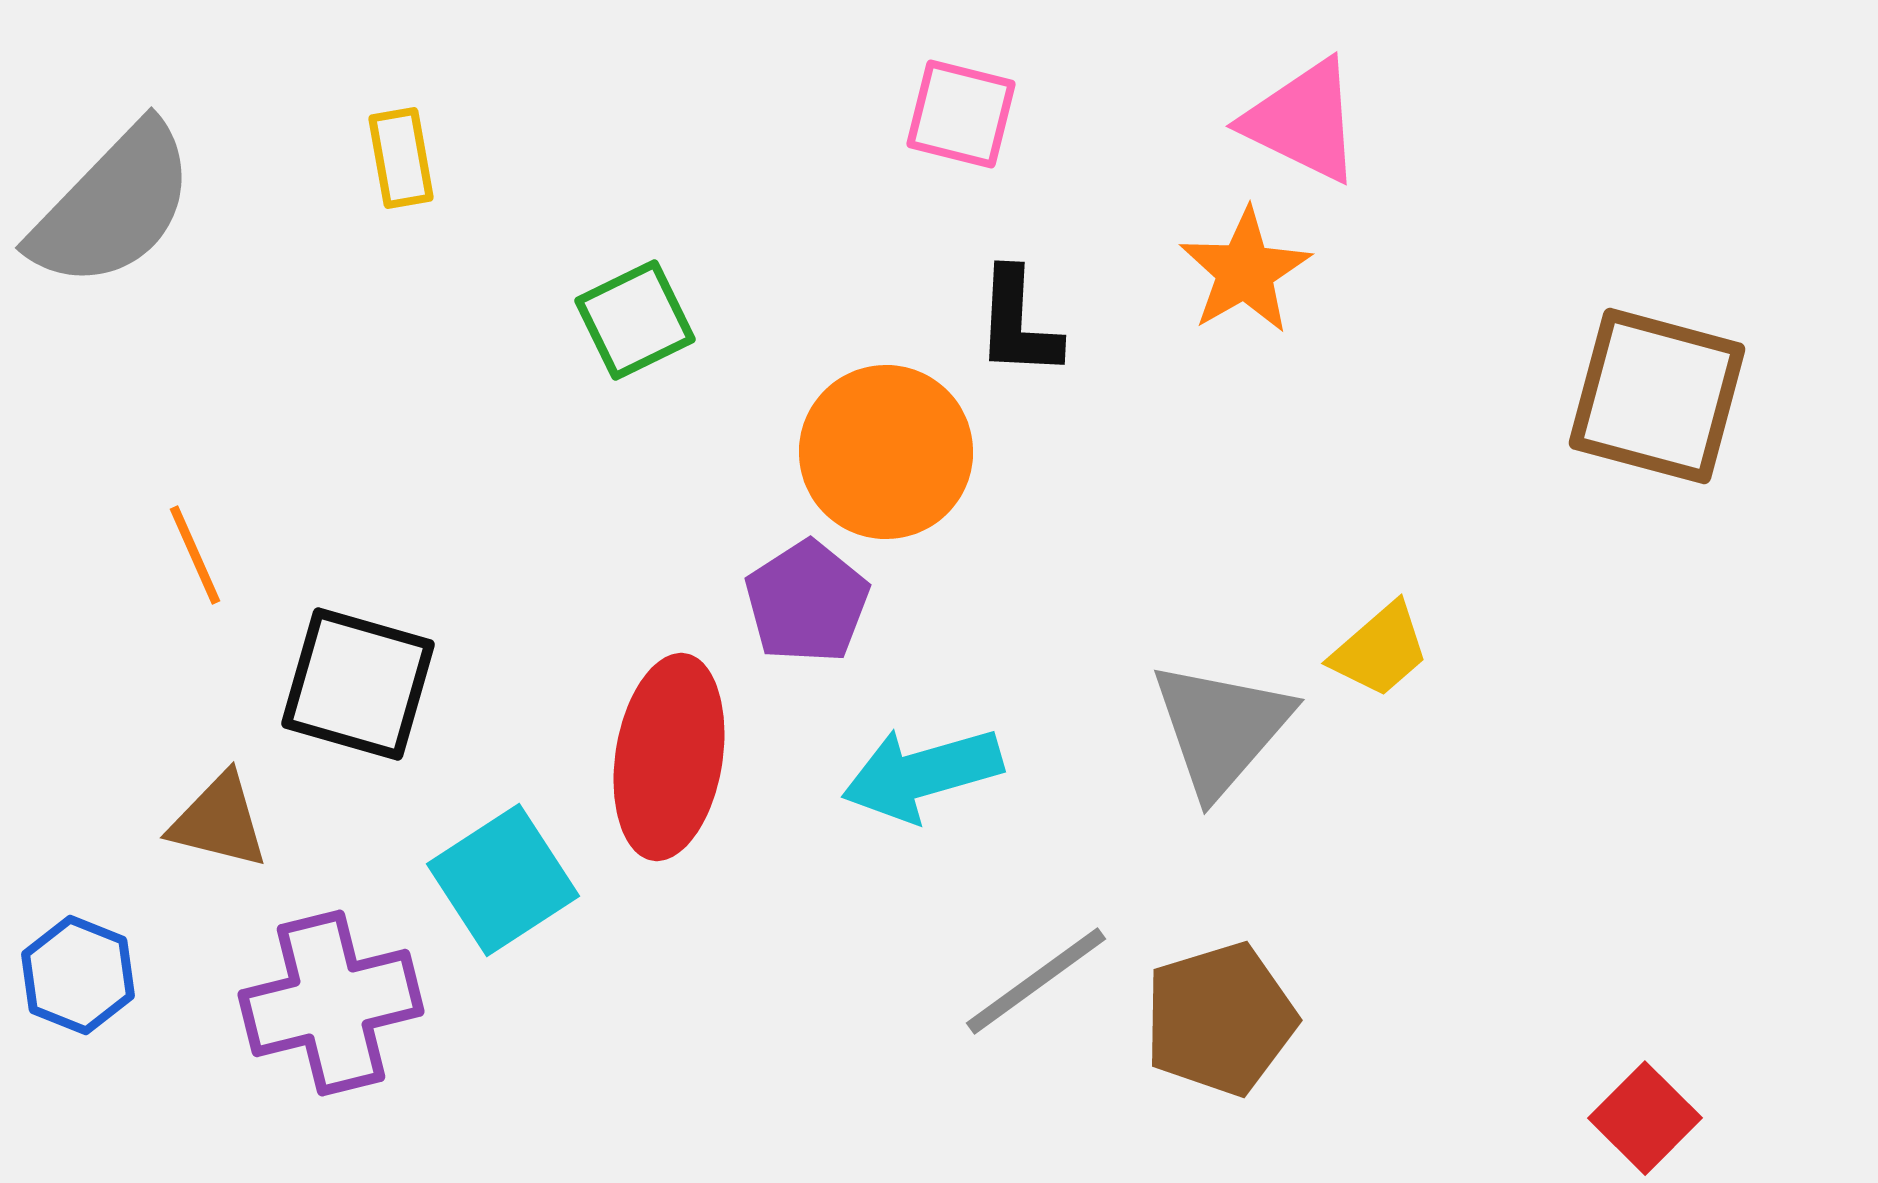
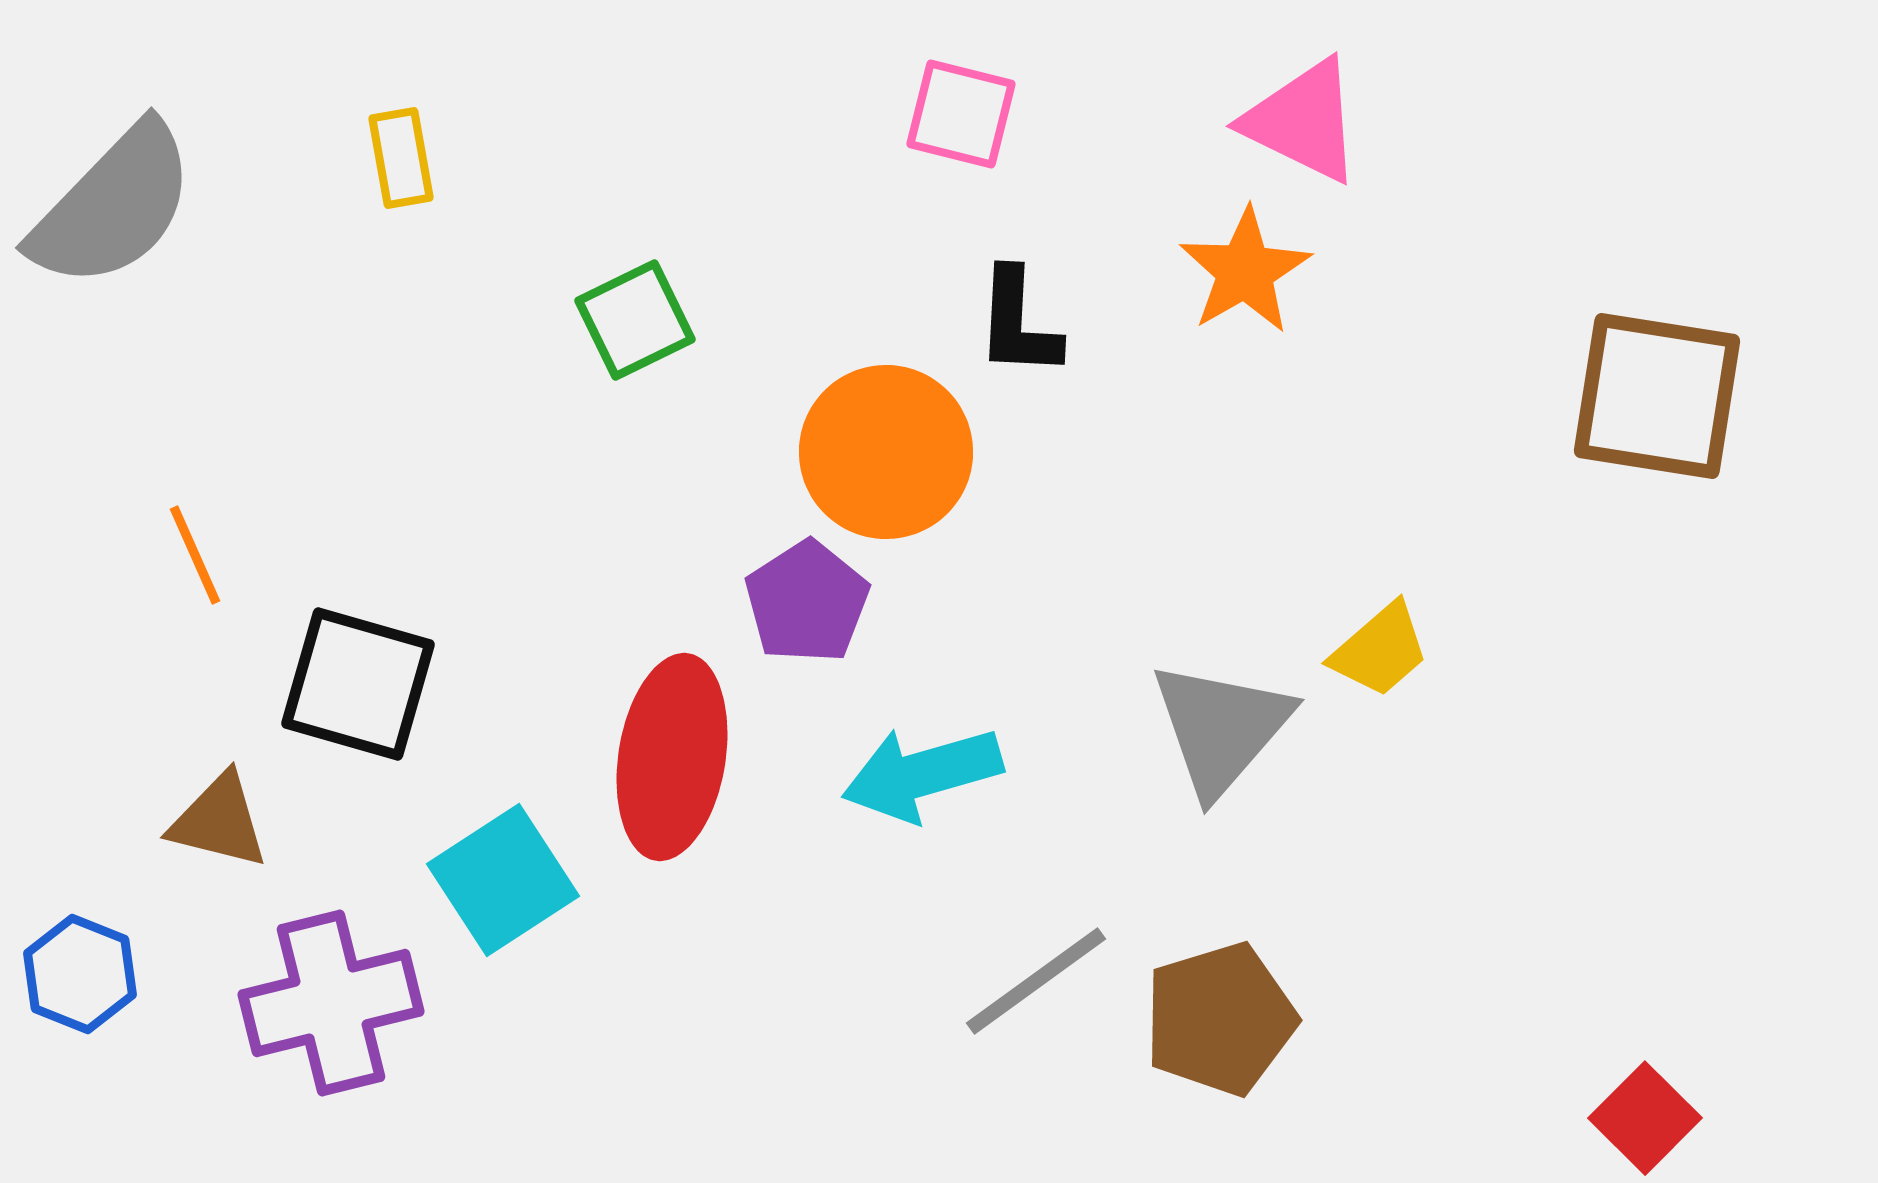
brown square: rotated 6 degrees counterclockwise
red ellipse: moved 3 px right
blue hexagon: moved 2 px right, 1 px up
